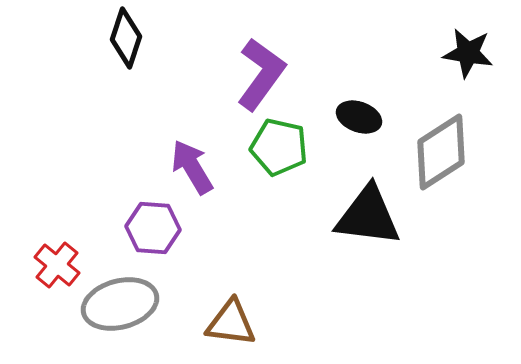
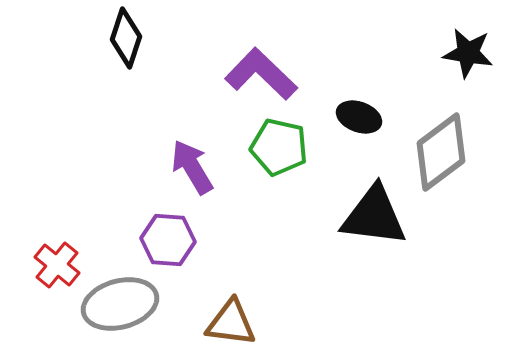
purple L-shape: rotated 82 degrees counterclockwise
gray diamond: rotated 4 degrees counterclockwise
black triangle: moved 6 px right
purple hexagon: moved 15 px right, 12 px down
